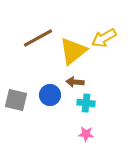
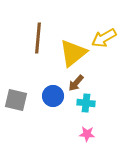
brown line: rotated 56 degrees counterclockwise
yellow triangle: moved 2 px down
brown arrow: moved 1 px right, 1 px down; rotated 54 degrees counterclockwise
blue circle: moved 3 px right, 1 px down
pink star: moved 1 px right
